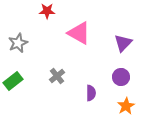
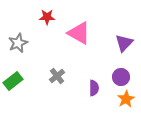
red star: moved 6 px down
purple triangle: moved 1 px right
purple semicircle: moved 3 px right, 5 px up
orange star: moved 7 px up
